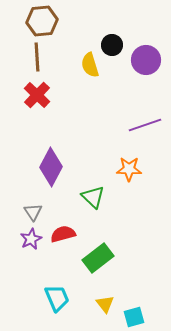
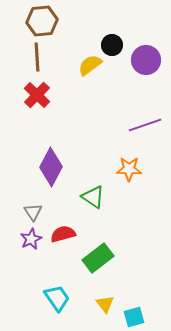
yellow semicircle: rotated 70 degrees clockwise
green triangle: rotated 10 degrees counterclockwise
cyan trapezoid: rotated 12 degrees counterclockwise
